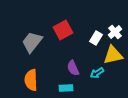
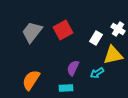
white cross: moved 3 px right, 3 px up; rotated 16 degrees counterclockwise
gray trapezoid: moved 10 px up
purple semicircle: rotated 49 degrees clockwise
orange semicircle: rotated 35 degrees clockwise
